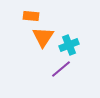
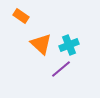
orange rectangle: moved 10 px left; rotated 28 degrees clockwise
orange triangle: moved 2 px left, 7 px down; rotated 20 degrees counterclockwise
